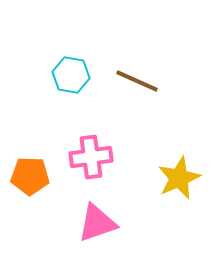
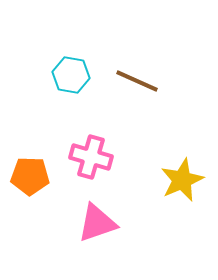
pink cross: rotated 24 degrees clockwise
yellow star: moved 3 px right, 2 px down
